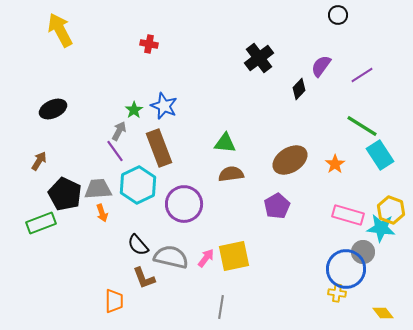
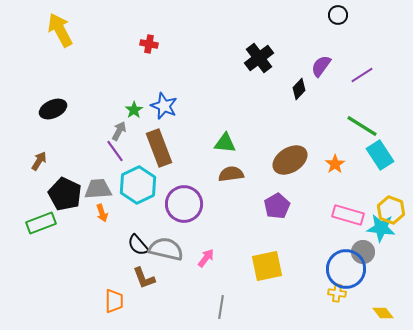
yellow square at (234, 256): moved 33 px right, 10 px down
gray semicircle at (171, 257): moved 5 px left, 8 px up
